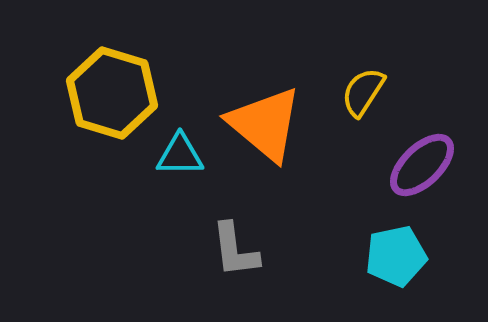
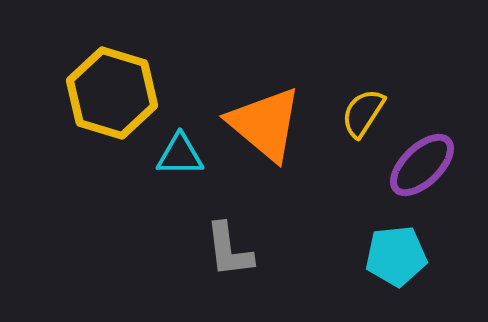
yellow semicircle: moved 21 px down
gray L-shape: moved 6 px left
cyan pentagon: rotated 6 degrees clockwise
